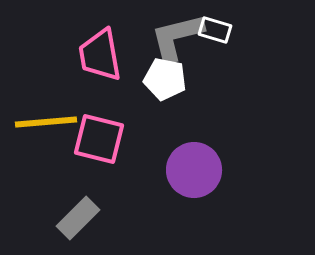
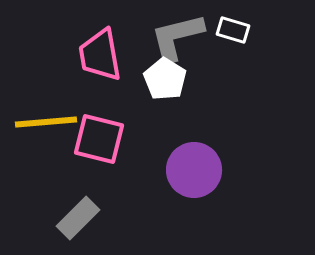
white rectangle: moved 18 px right
white pentagon: rotated 21 degrees clockwise
